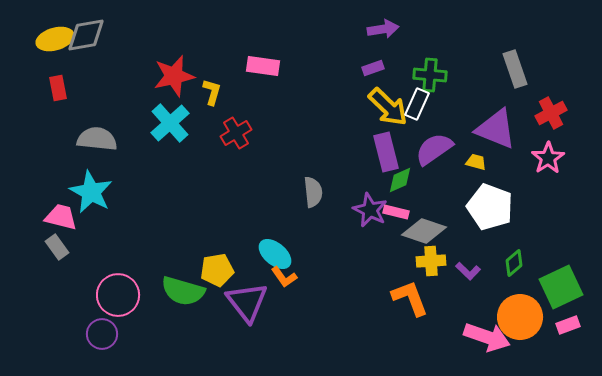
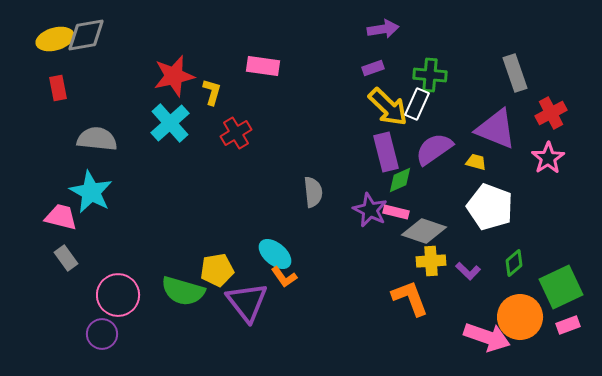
gray rectangle at (515, 69): moved 4 px down
gray rectangle at (57, 247): moved 9 px right, 11 px down
